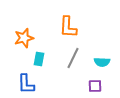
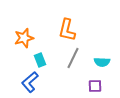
orange L-shape: moved 1 px left, 3 px down; rotated 10 degrees clockwise
cyan rectangle: moved 1 px right, 1 px down; rotated 32 degrees counterclockwise
blue L-shape: moved 4 px right, 2 px up; rotated 50 degrees clockwise
